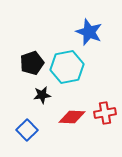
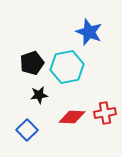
black star: moved 3 px left
